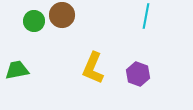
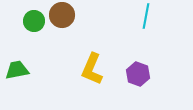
yellow L-shape: moved 1 px left, 1 px down
